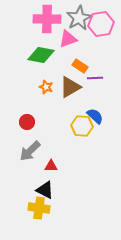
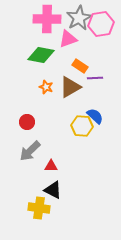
black triangle: moved 8 px right
